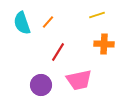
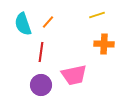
cyan semicircle: moved 1 px right, 1 px down
red line: moved 17 px left; rotated 24 degrees counterclockwise
pink trapezoid: moved 5 px left, 5 px up
